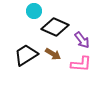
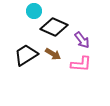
black diamond: moved 1 px left
